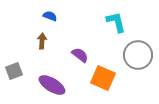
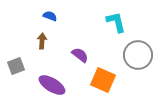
gray square: moved 2 px right, 5 px up
orange square: moved 2 px down
